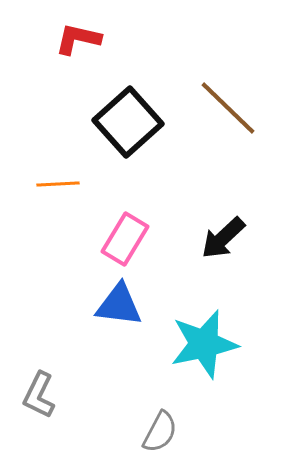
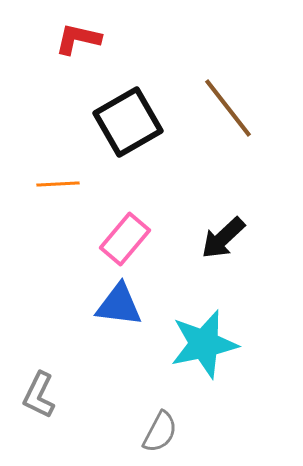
brown line: rotated 8 degrees clockwise
black square: rotated 12 degrees clockwise
pink rectangle: rotated 9 degrees clockwise
